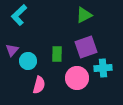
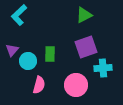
green rectangle: moved 7 px left
pink circle: moved 1 px left, 7 px down
